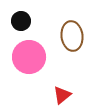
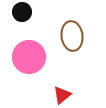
black circle: moved 1 px right, 9 px up
